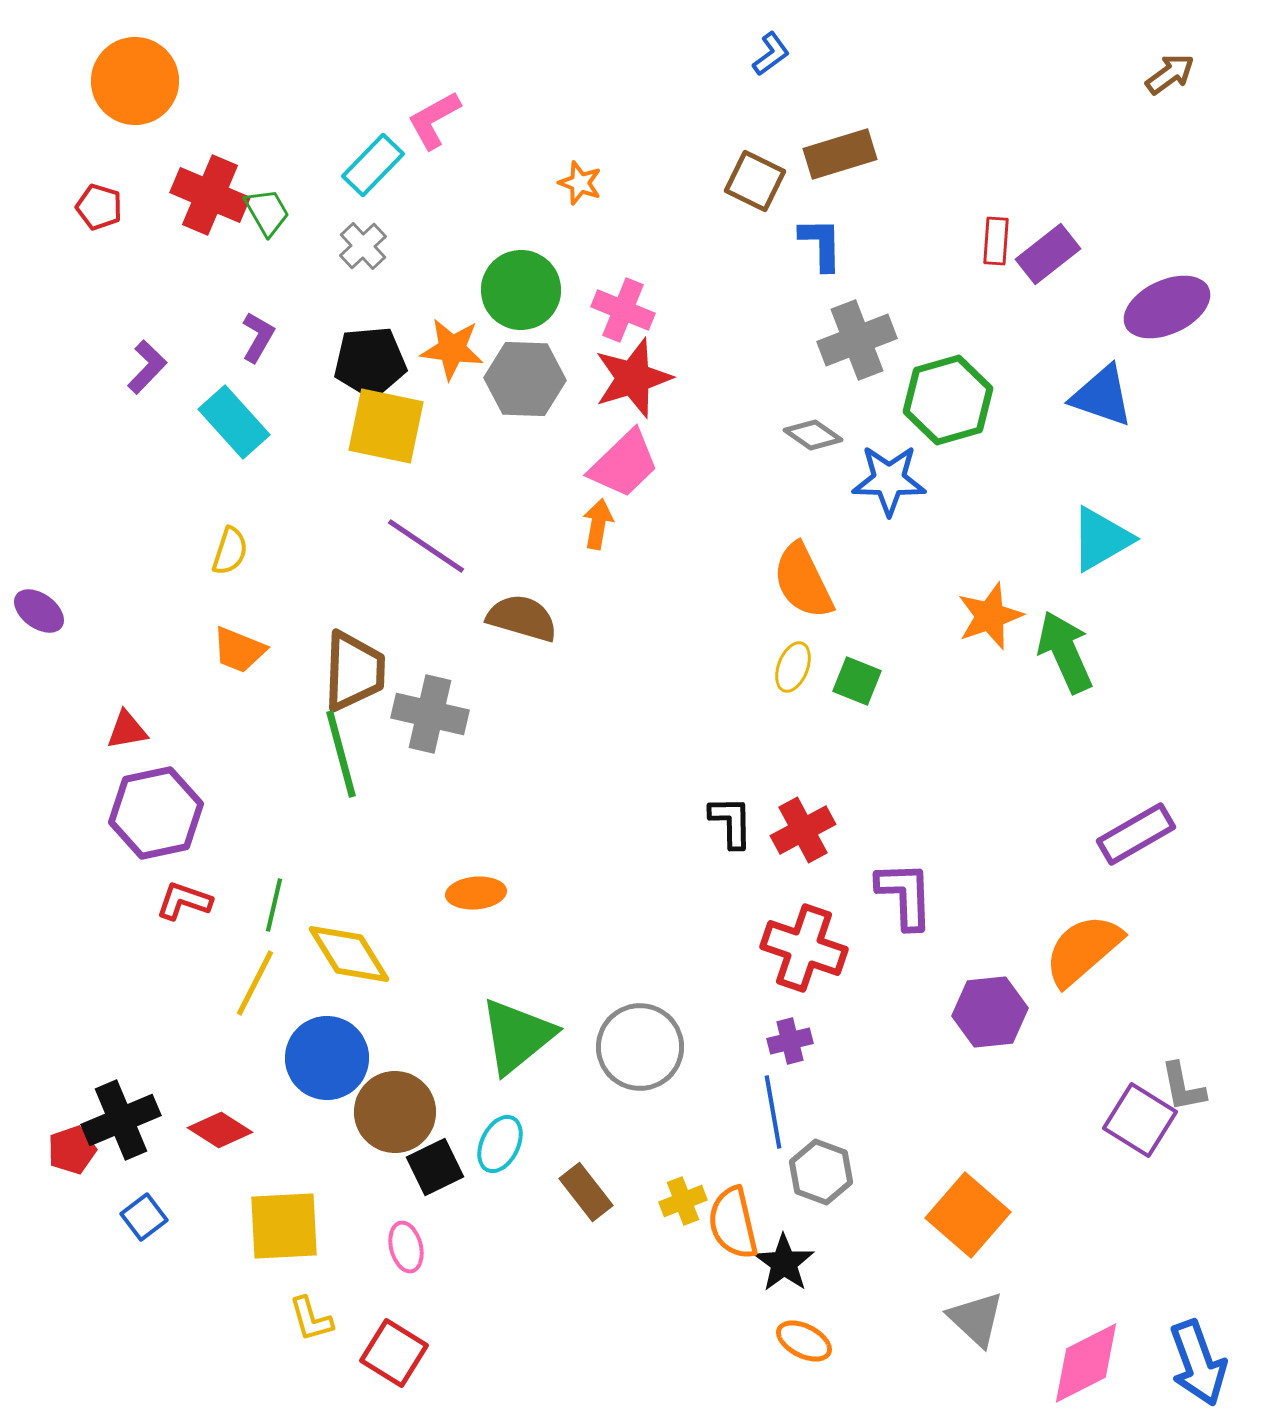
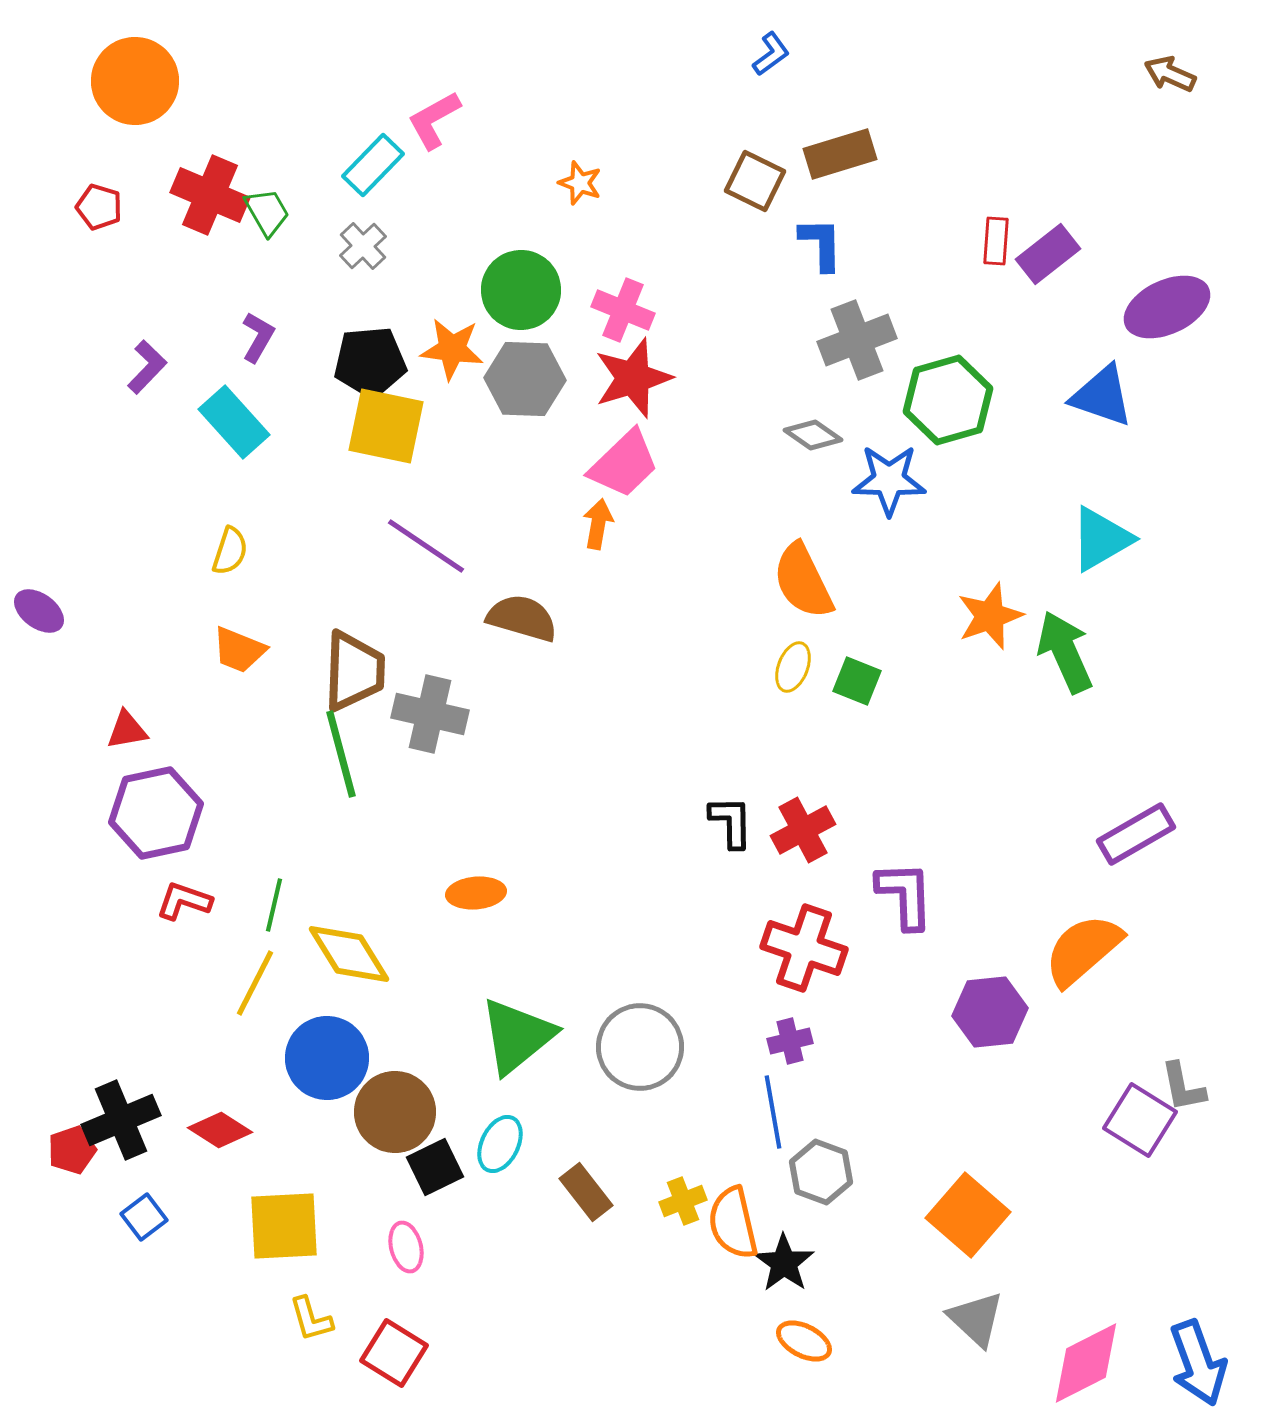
brown arrow at (1170, 74): rotated 120 degrees counterclockwise
